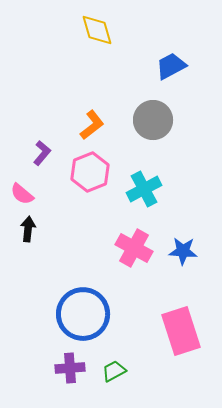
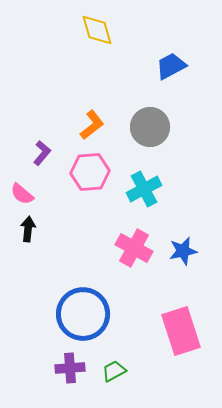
gray circle: moved 3 px left, 7 px down
pink hexagon: rotated 18 degrees clockwise
blue star: rotated 16 degrees counterclockwise
